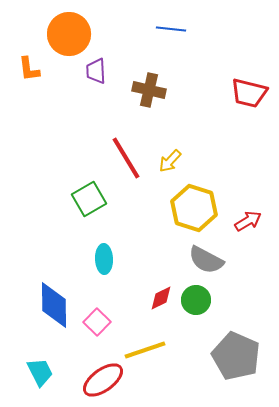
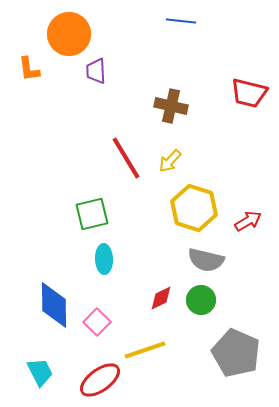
blue line: moved 10 px right, 8 px up
brown cross: moved 22 px right, 16 px down
green square: moved 3 px right, 15 px down; rotated 16 degrees clockwise
gray semicircle: rotated 15 degrees counterclockwise
green circle: moved 5 px right
gray pentagon: moved 3 px up
red ellipse: moved 3 px left
